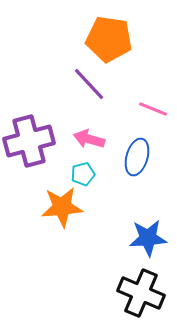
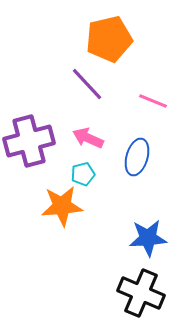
orange pentagon: rotated 21 degrees counterclockwise
purple line: moved 2 px left
pink line: moved 8 px up
pink arrow: moved 1 px left, 1 px up; rotated 8 degrees clockwise
orange star: moved 1 px up
